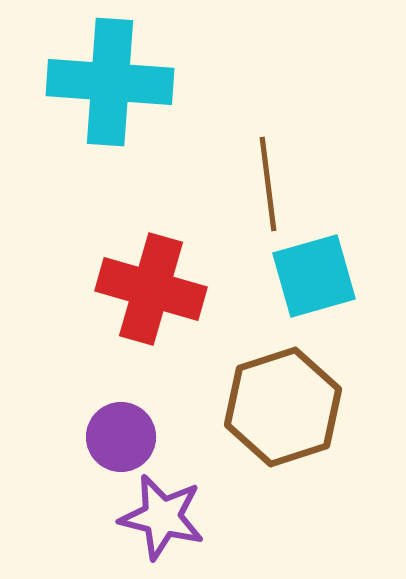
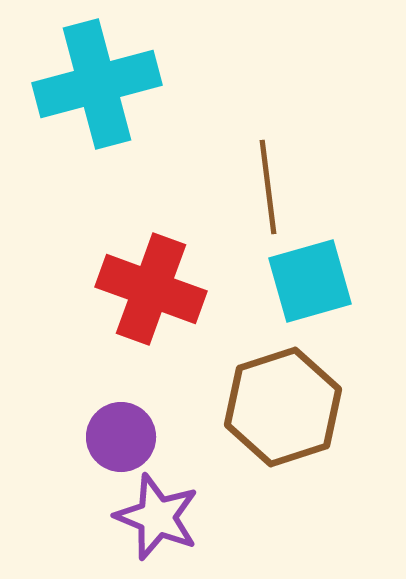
cyan cross: moved 13 px left, 2 px down; rotated 19 degrees counterclockwise
brown line: moved 3 px down
cyan square: moved 4 px left, 5 px down
red cross: rotated 4 degrees clockwise
purple star: moved 5 px left; rotated 8 degrees clockwise
